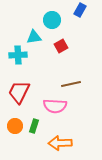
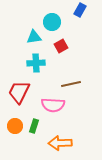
cyan circle: moved 2 px down
cyan cross: moved 18 px right, 8 px down
pink semicircle: moved 2 px left, 1 px up
